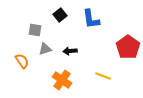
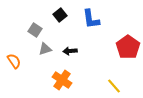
gray square: rotated 24 degrees clockwise
orange semicircle: moved 8 px left
yellow line: moved 11 px right, 10 px down; rotated 28 degrees clockwise
